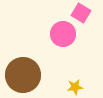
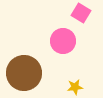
pink circle: moved 7 px down
brown circle: moved 1 px right, 2 px up
